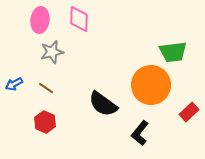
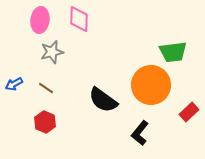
black semicircle: moved 4 px up
